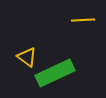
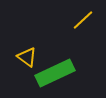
yellow line: rotated 40 degrees counterclockwise
